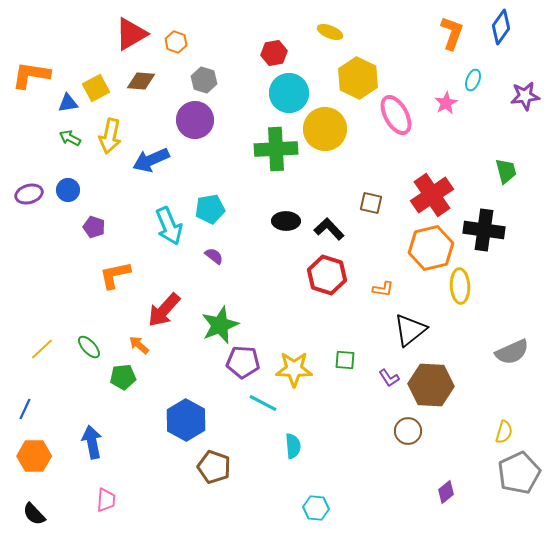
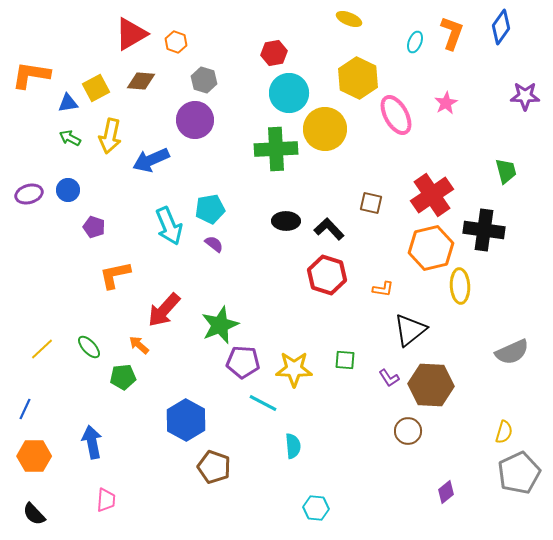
yellow ellipse at (330, 32): moved 19 px right, 13 px up
cyan ellipse at (473, 80): moved 58 px left, 38 px up
purple star at (525, 96): rotated 8 degrees clockwise
purple semicircle at (214, 256): moved 12 px up
